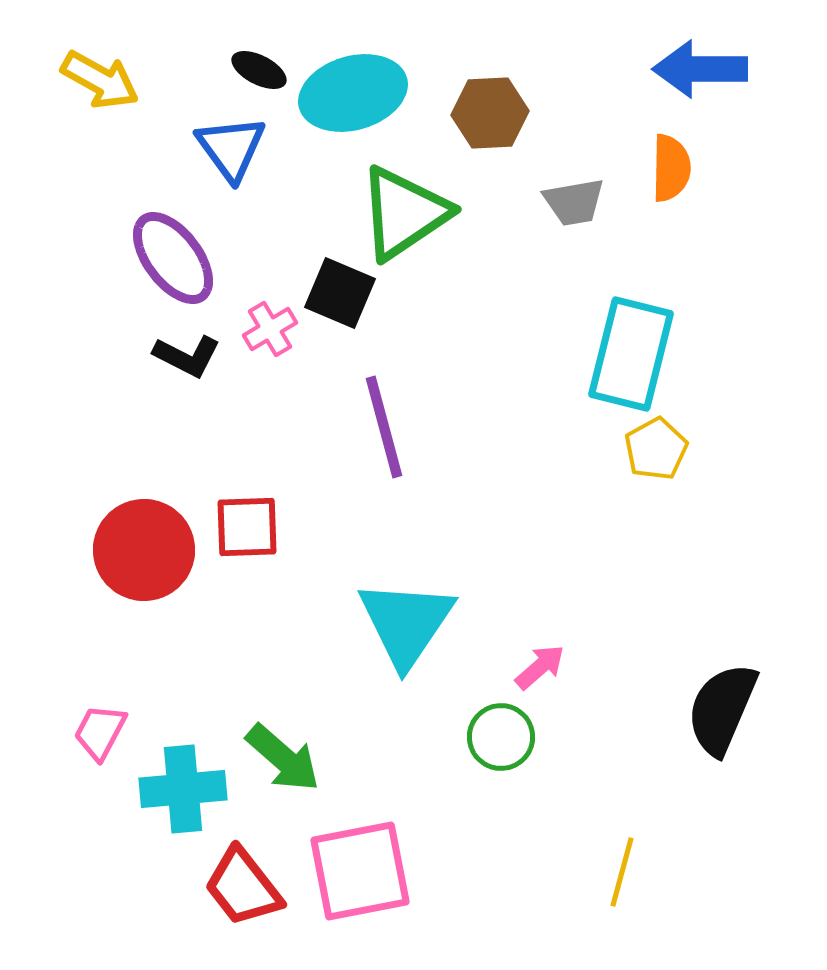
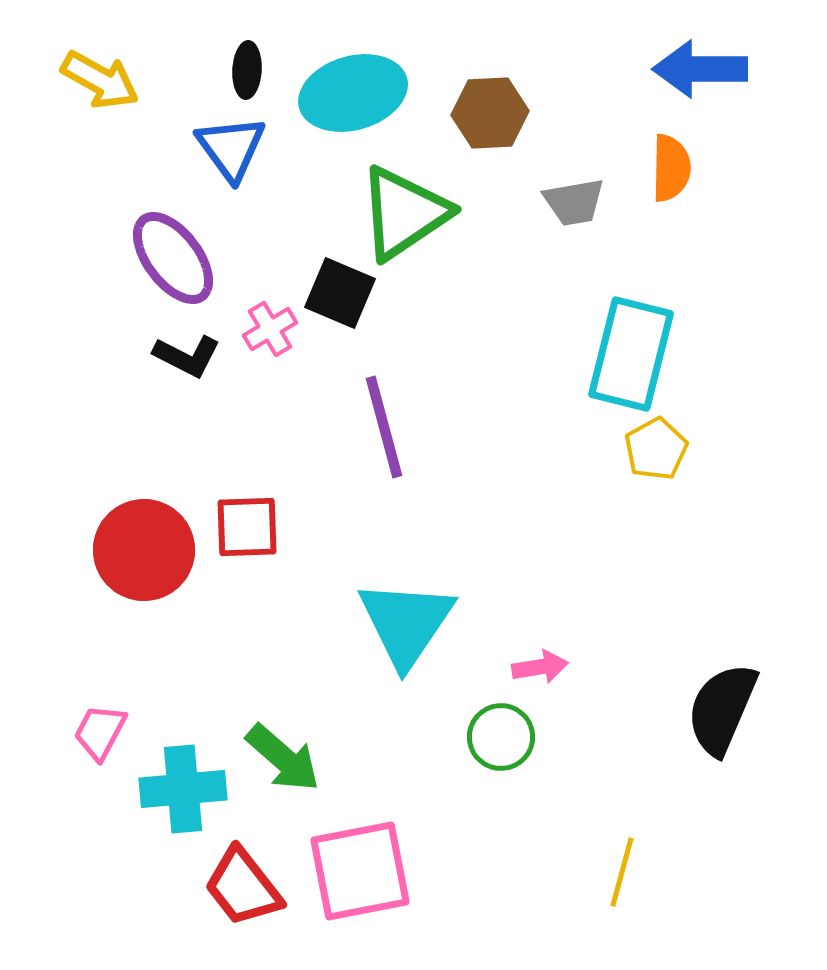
black ellipse: moved 12 px left; rotated 66 degrees clockwise
pink arrow: rotated 32 degrees clockwise
